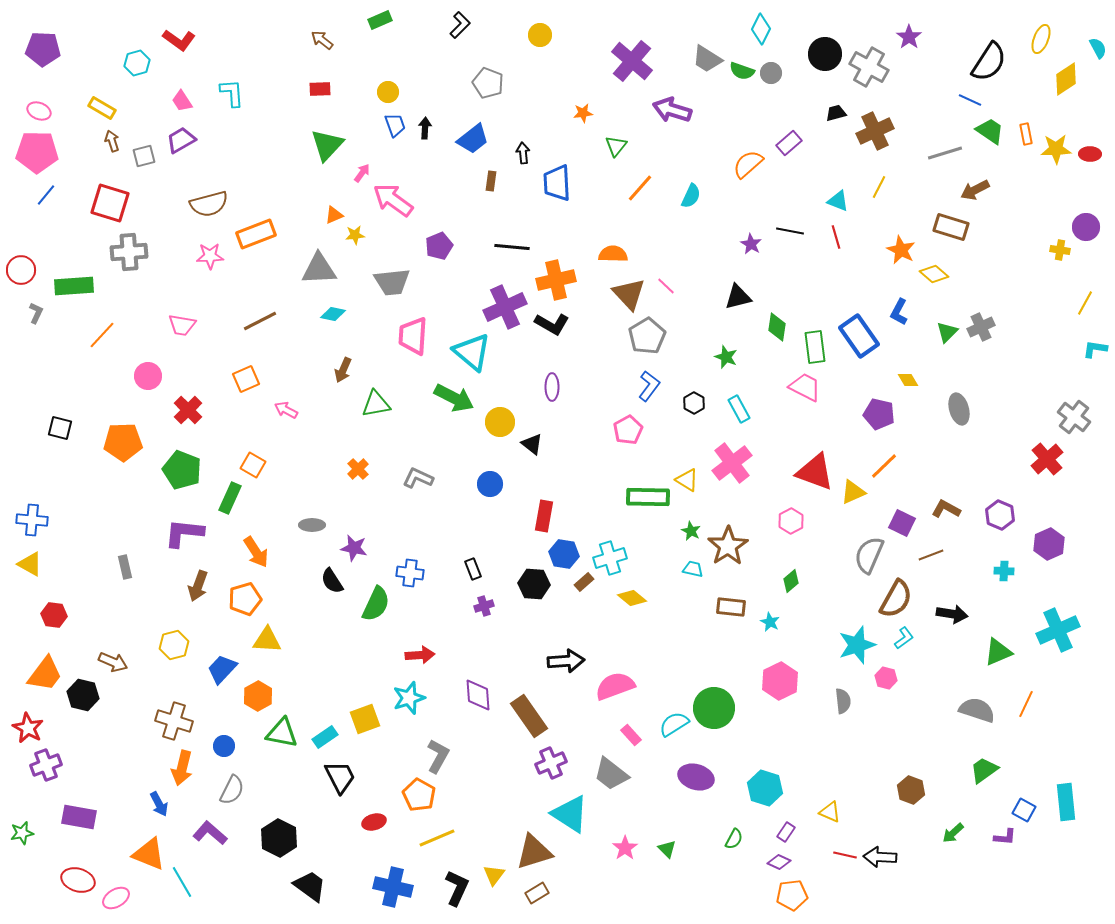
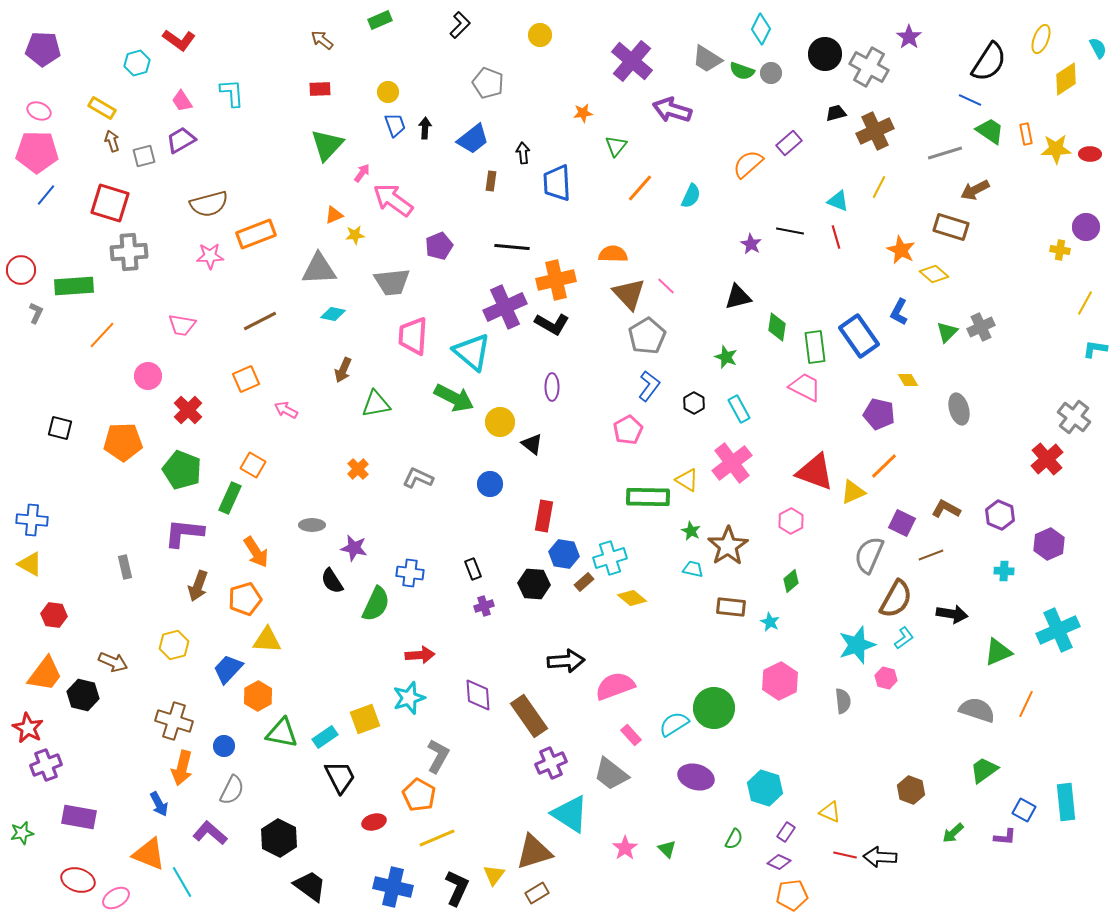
blue trapezoid at (222, 669): moved 6 px right
